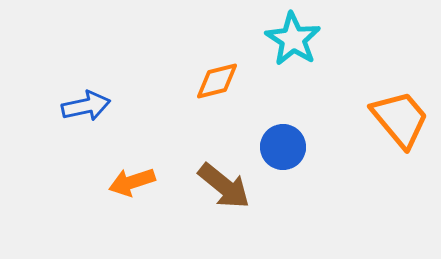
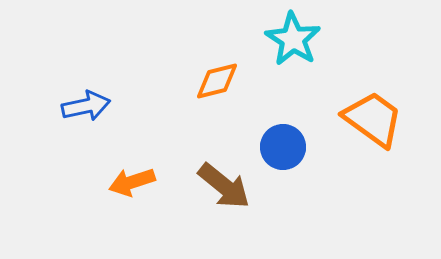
orange trapezoid: moved 27 px left; rotated 14 degrees counterclockwise
